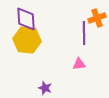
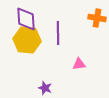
orange cross: rotated 30 degrees clockwise
purple line: moved 26 px left
